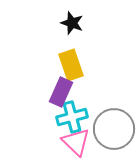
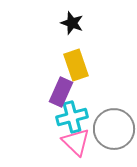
yellow rectangle: moved 5 px right
